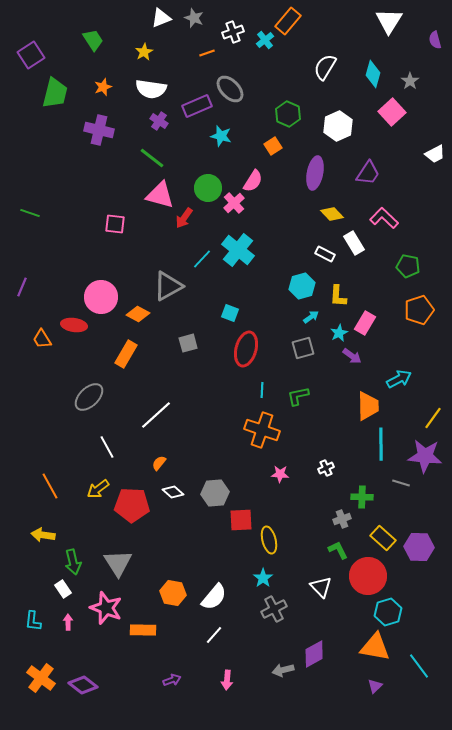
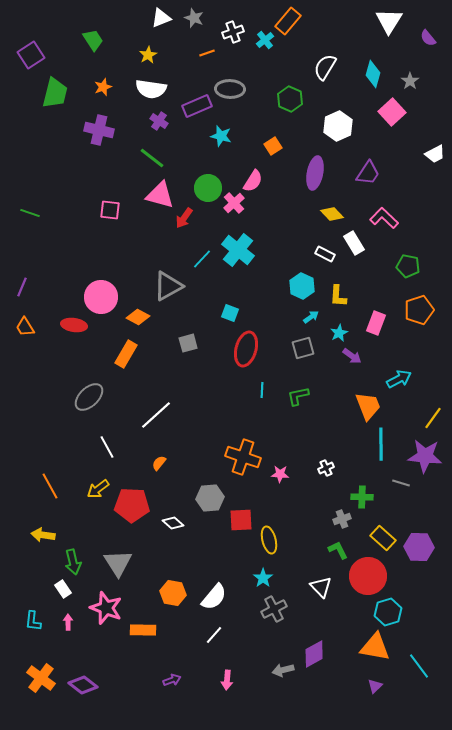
purple semicircle at (435, 40): moved 7 px left, 2 px up; rotated 24 degrees counterclockwise
yellow star at (144, 52): moved 4 px right, 3 px down
gray ellipse at (230, 89): rotated 44 degrees counterclockwise
green hexagon at (288, 114): moved 2 px right, 15 px up
pink square at (115, 224): moved 5 px left, 14 px up
cyan hexagon at (302, 286): rotated 20 degrees counterclockwise
orange diamond at (138, 314): moved 3 px down
pink rectangle at (365, 323): moved 11 px right; rotated 10 degrees counterclockwise
orange trapezoid at (42, 339): moved 17 px left, 12 px up
orange trapezoid at (368, 406): rotated 20 degrees counterclockwise
orange cross at (262, 430): moved 19 px left, 27 px down
white diamond at (173, 492): moved 31 px down
gray hexagon at (215, 493): moved 5 px left, 5 px down
